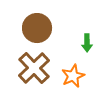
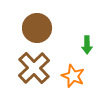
green arrow: moved 2 px down
orange star: rotated 25 degrees counterclockwise
